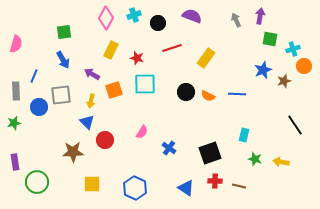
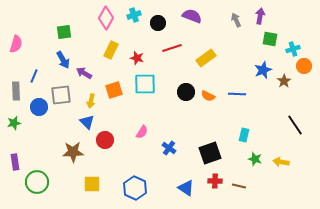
yellow rectangle at (206, 58): rotated 18 degrees clockwise
purple arrow at (92, 74): moved 8 px left, 1 px up
brown star at (284, 81): rotated 16 degrees counterclockwise
